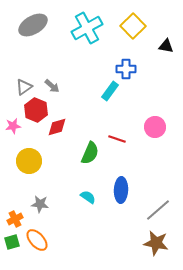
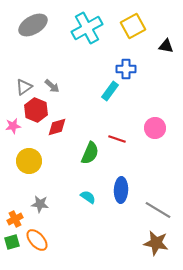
yellow square: rotated 15 degrees clockwise
pink circle: moved 1 px down
gray line: rotated 72 degrees clockwise
